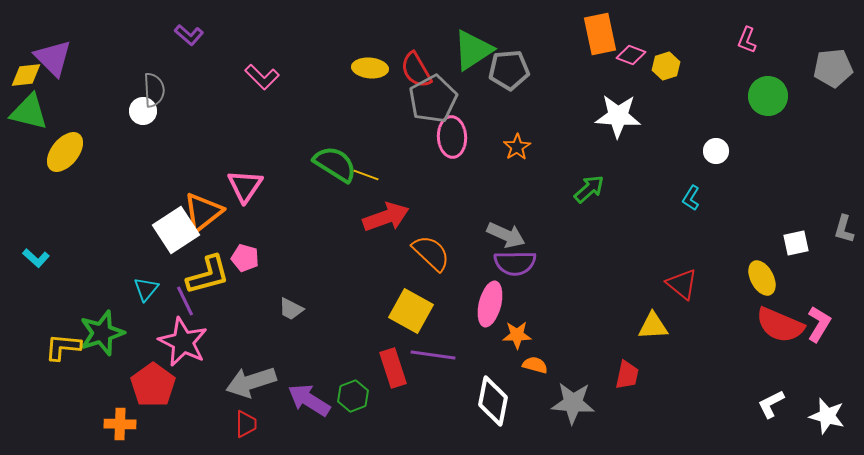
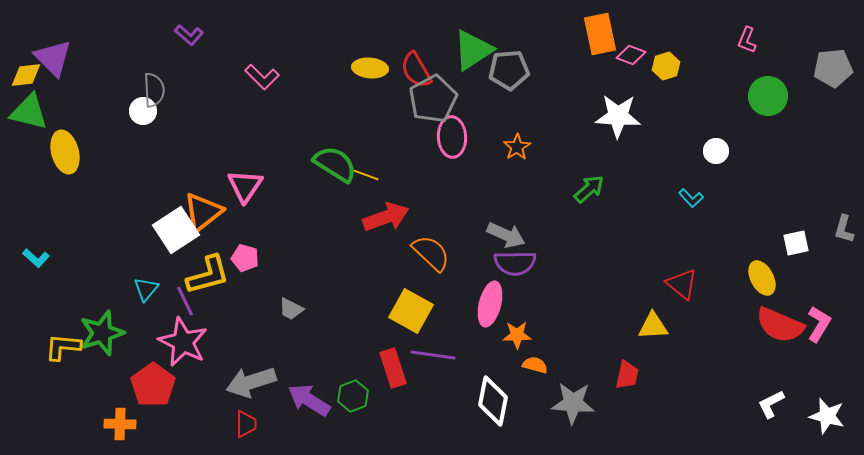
yellow ellipse at (65, 152): rotated 54 degrees counterclockwise
cyan L-shape at (691, 198): rotated 75 degrees counterclockwise
